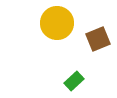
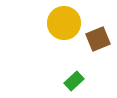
yellow circle: moved 7 px right
